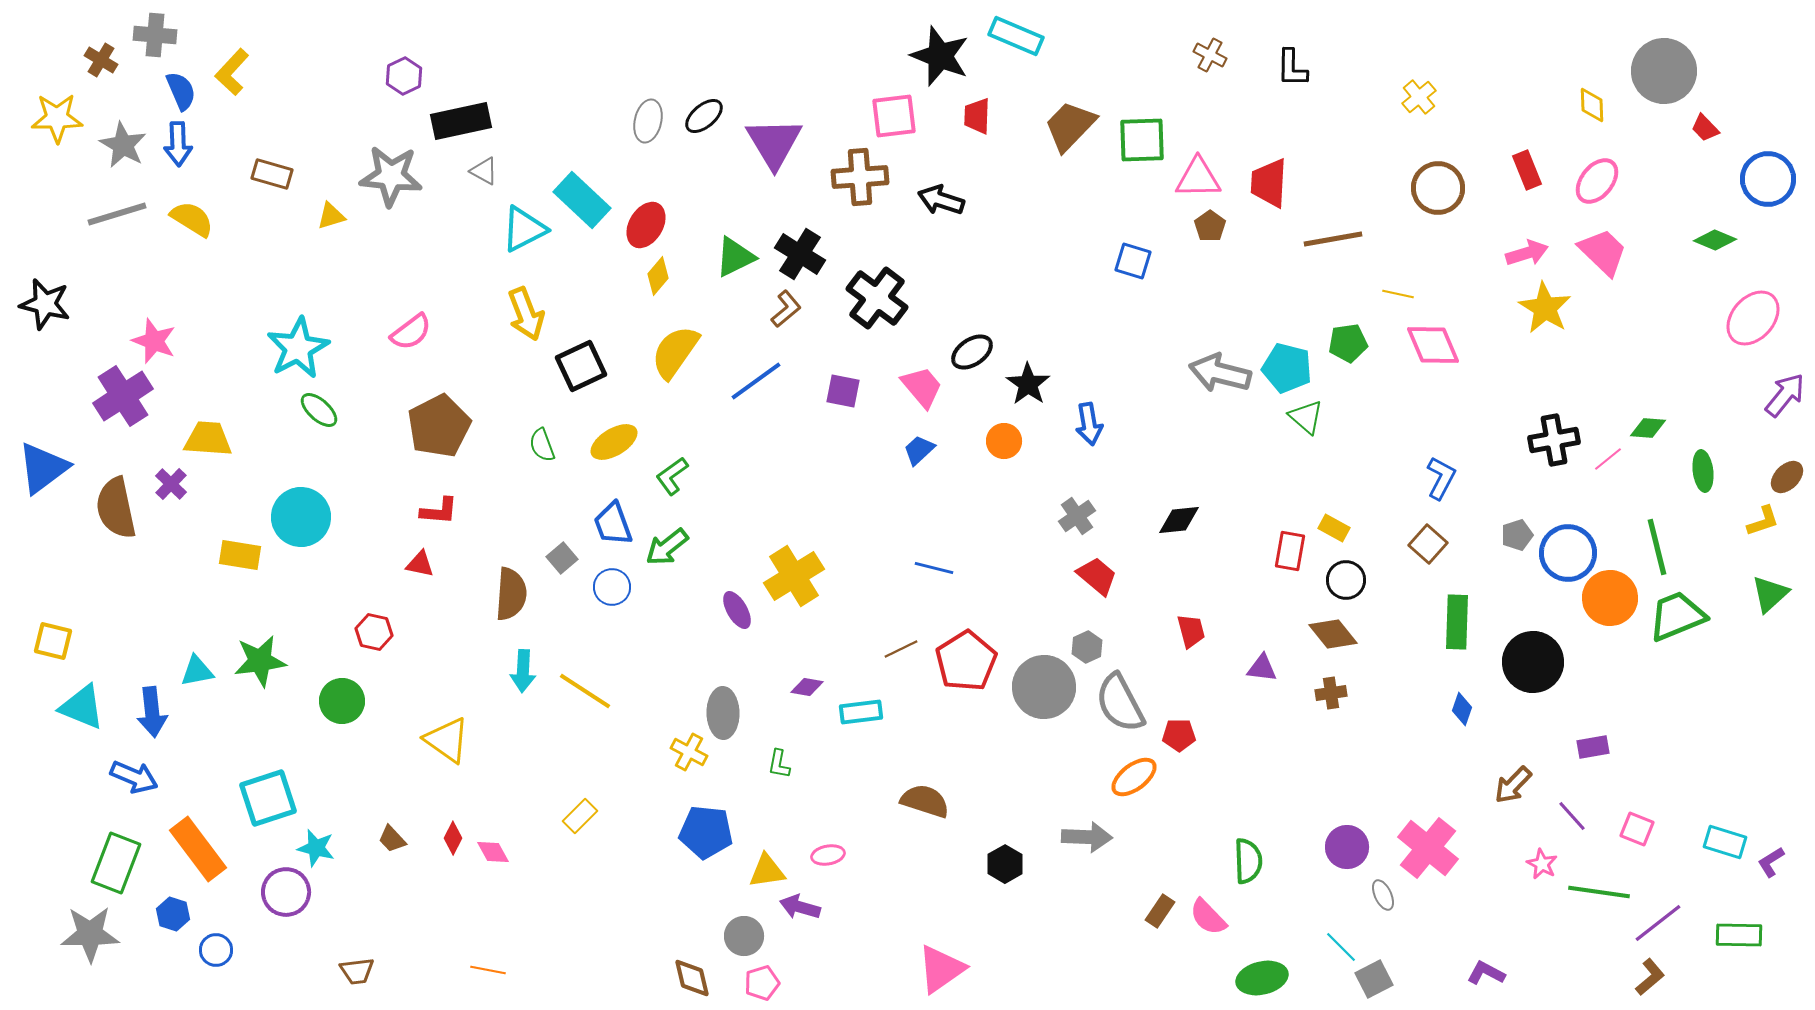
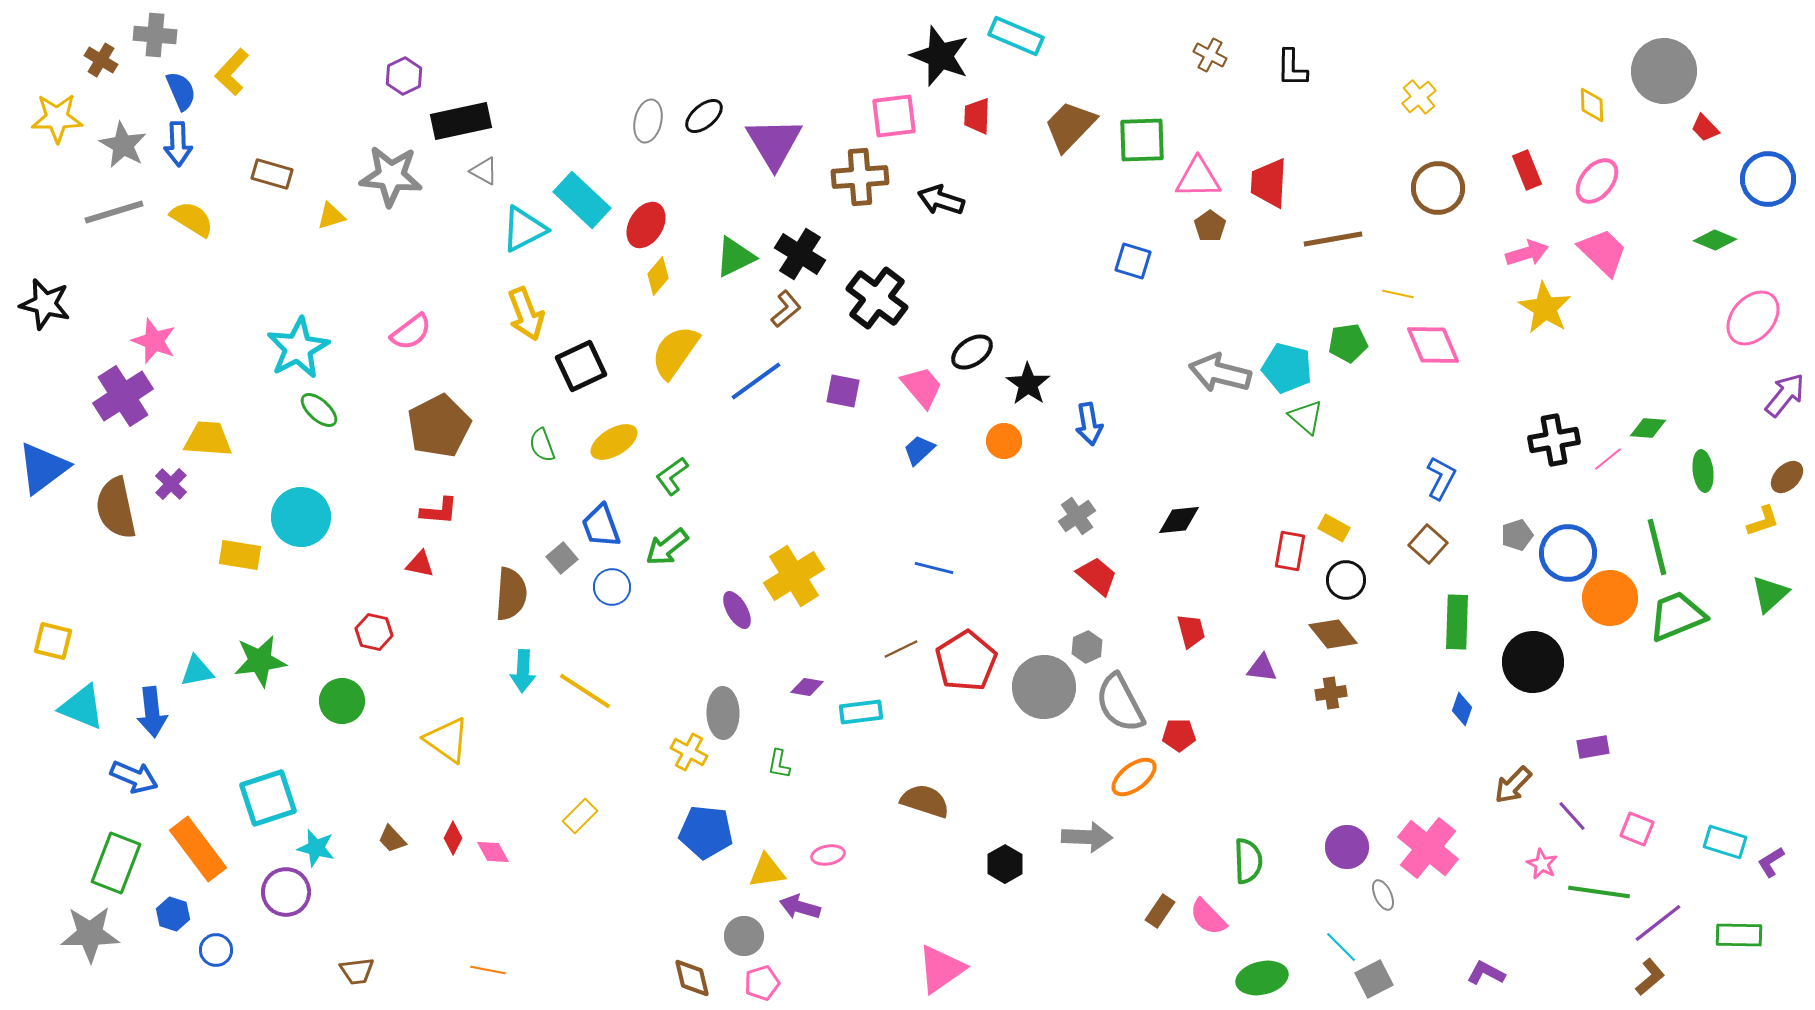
gray line at (117, 214): moved 3 px left, 2 px up
blue trapezoid at (613, 524): moved 12 px left, 2 px down
